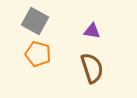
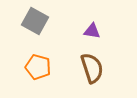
orange pentagon: moved 13 px down
